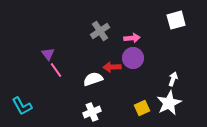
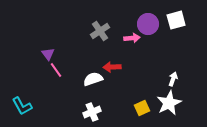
purple circle: moved 15 px right, 34 px up
